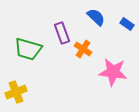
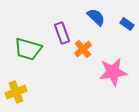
orange cross: rotated 18 degrees clockwise
pink star: rotated 16 degrees counterclockwise
